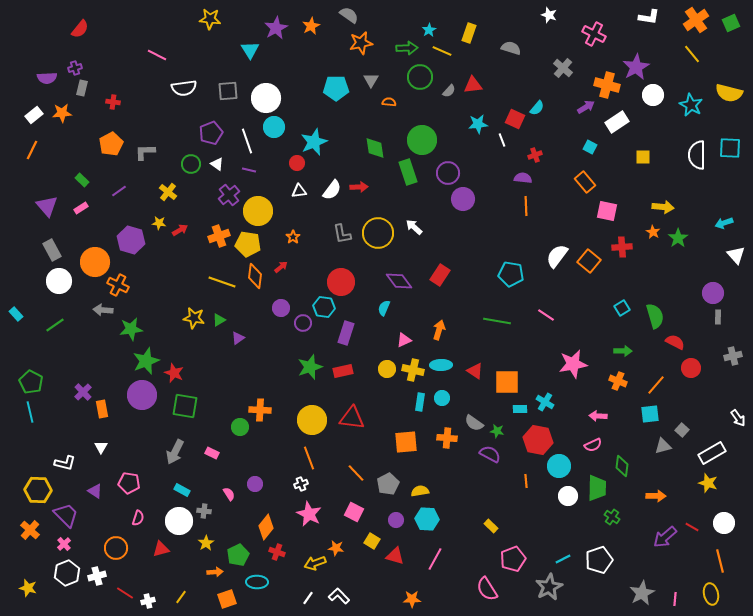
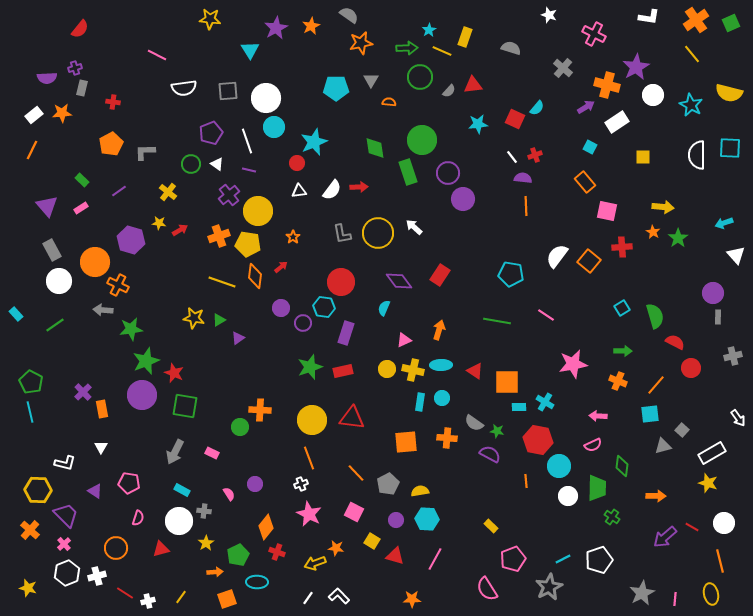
yellow rectangle at (469, 33): moved 4 px left, 4 px down
white line at (502, 140): moved 10 px right, 17 px down; rotated 16 degrees counterclockwise
cyan rectangle at (520, 409): moved 1 px left, 2 px up
